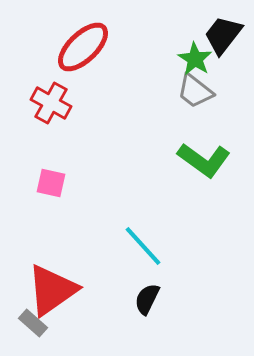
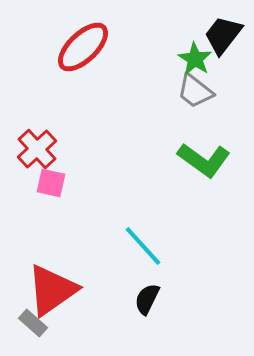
red cross: moved 14 px left, 46 px down; rotated 18 degrees clockwise
